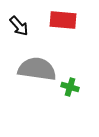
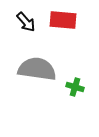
black arrow: moved 7 px right, 4 px up
green cross: moved 5 px right
